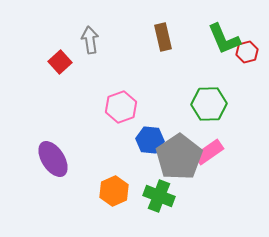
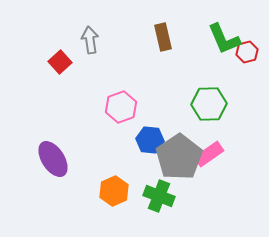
pink rectangle: moved 2 px down
